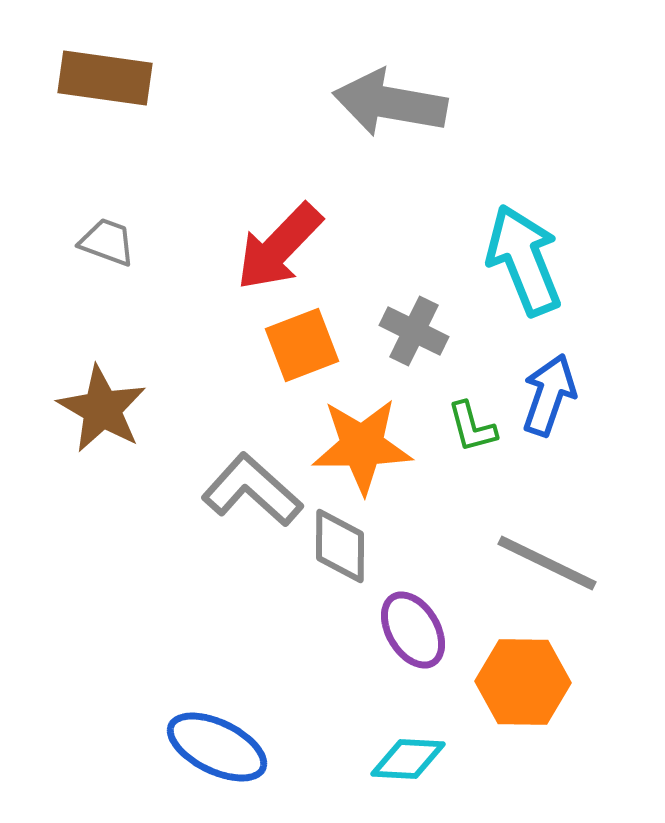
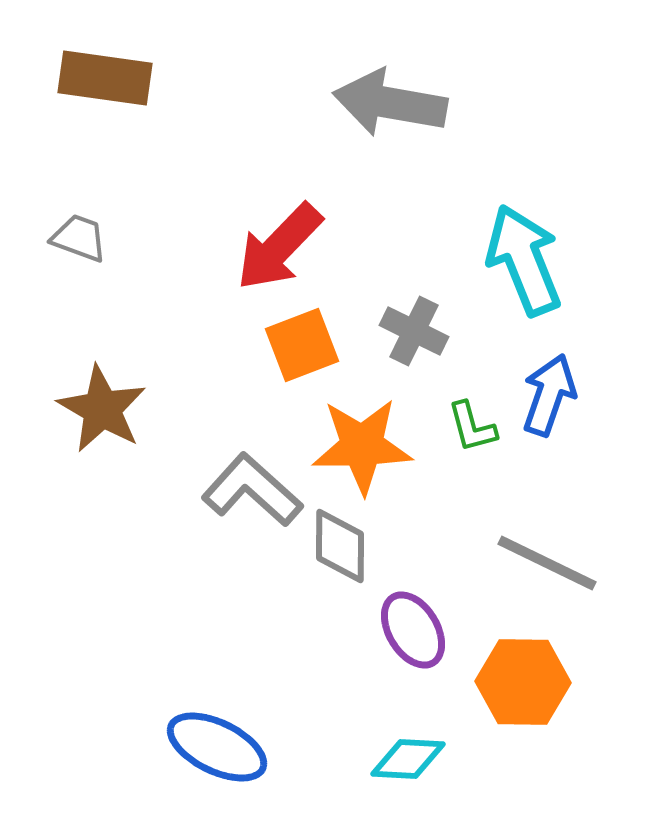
gray trapezoid: moved 28 px left, 4 px up
